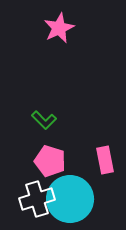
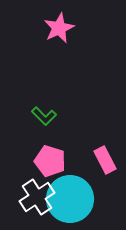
green L-shape: moved 4 px up
pink rectangle: rotated 16 degrees counterclockwise
white cross: moved 2 px up; rotated 16 degrees counterclockwise
